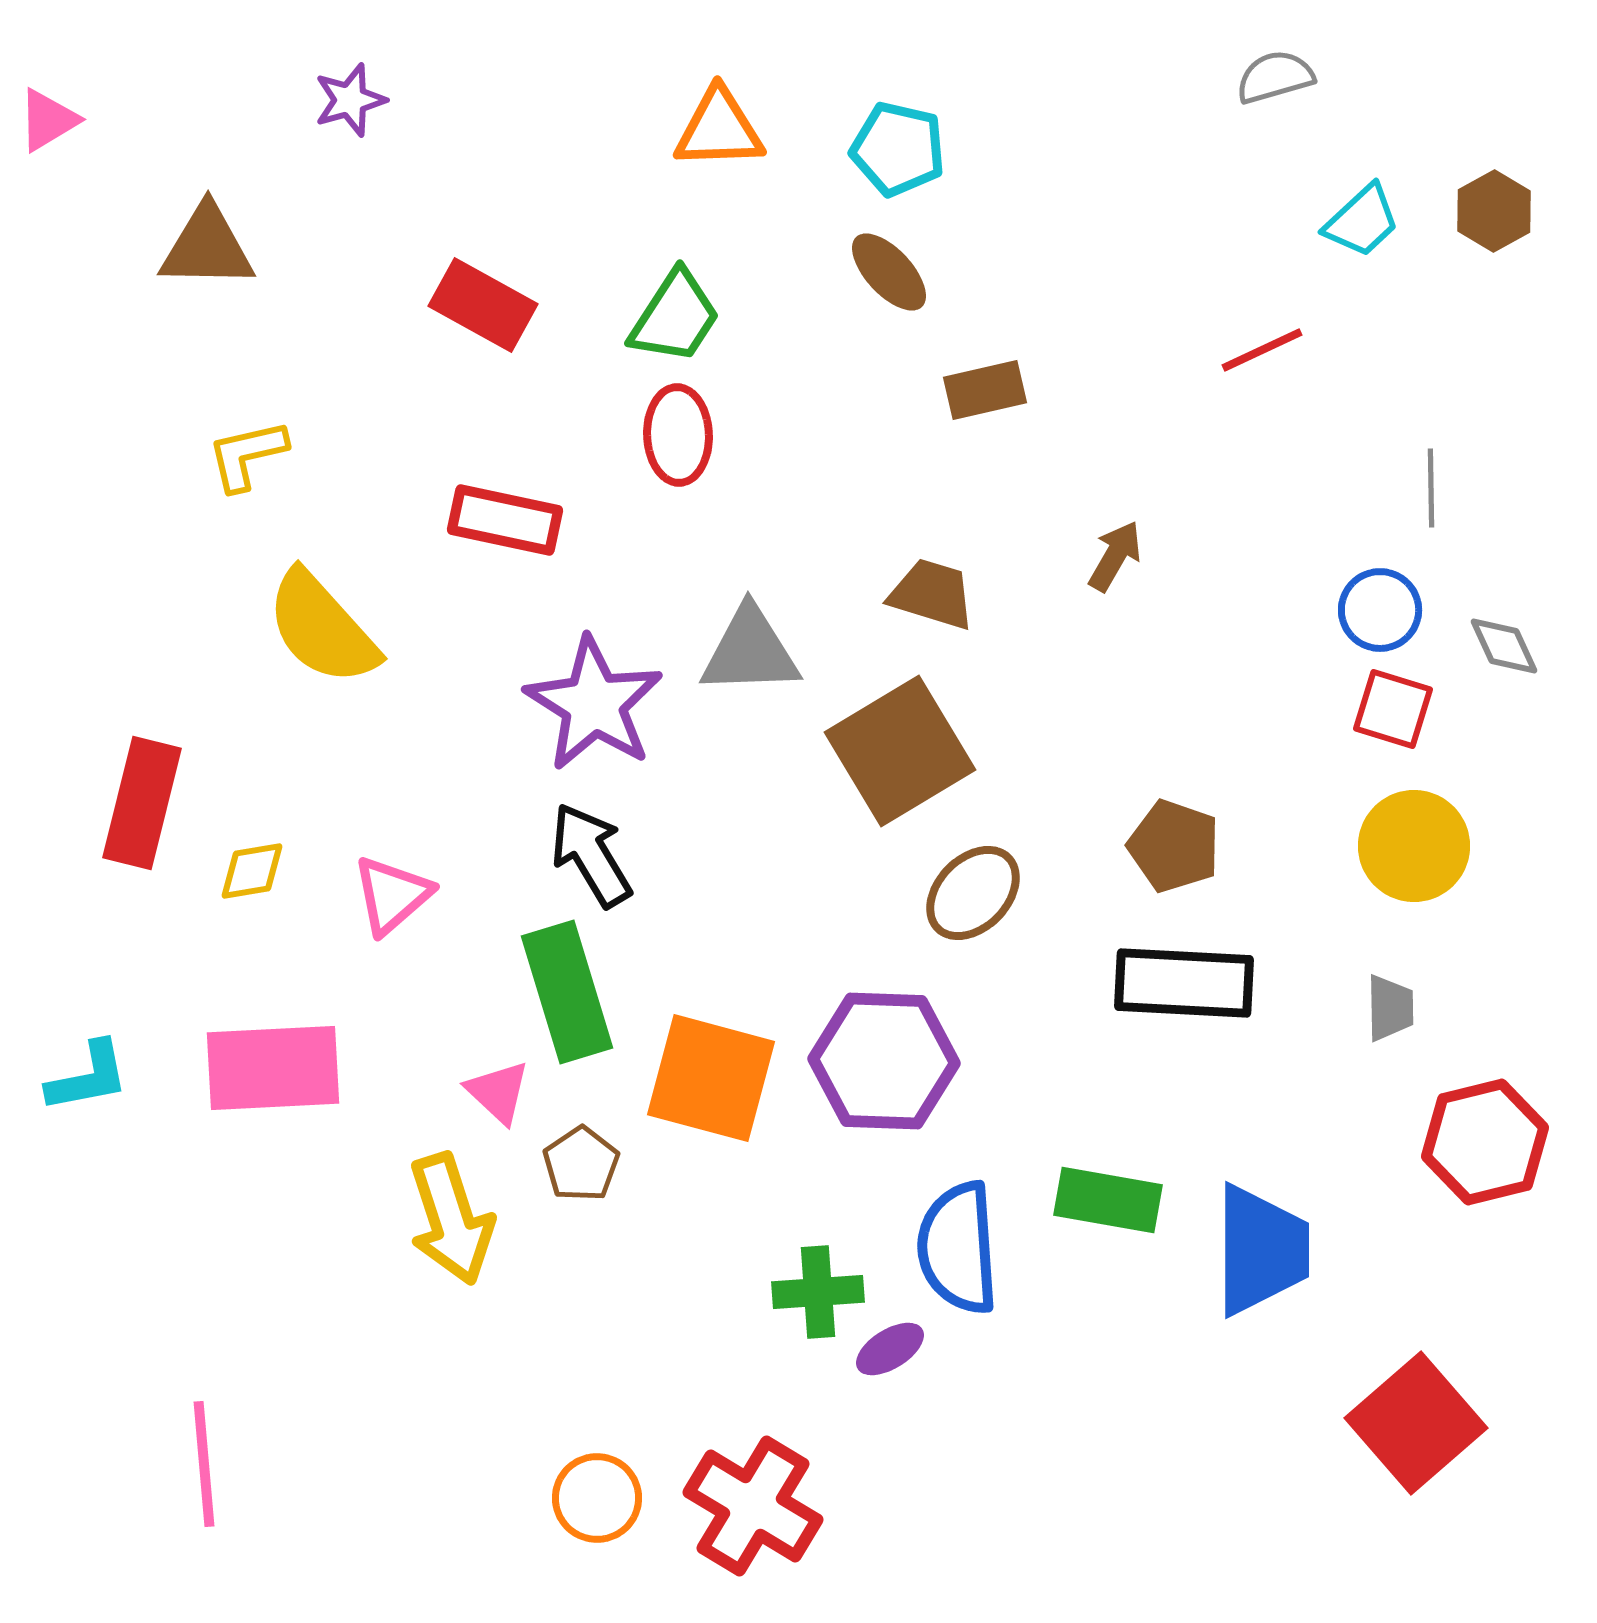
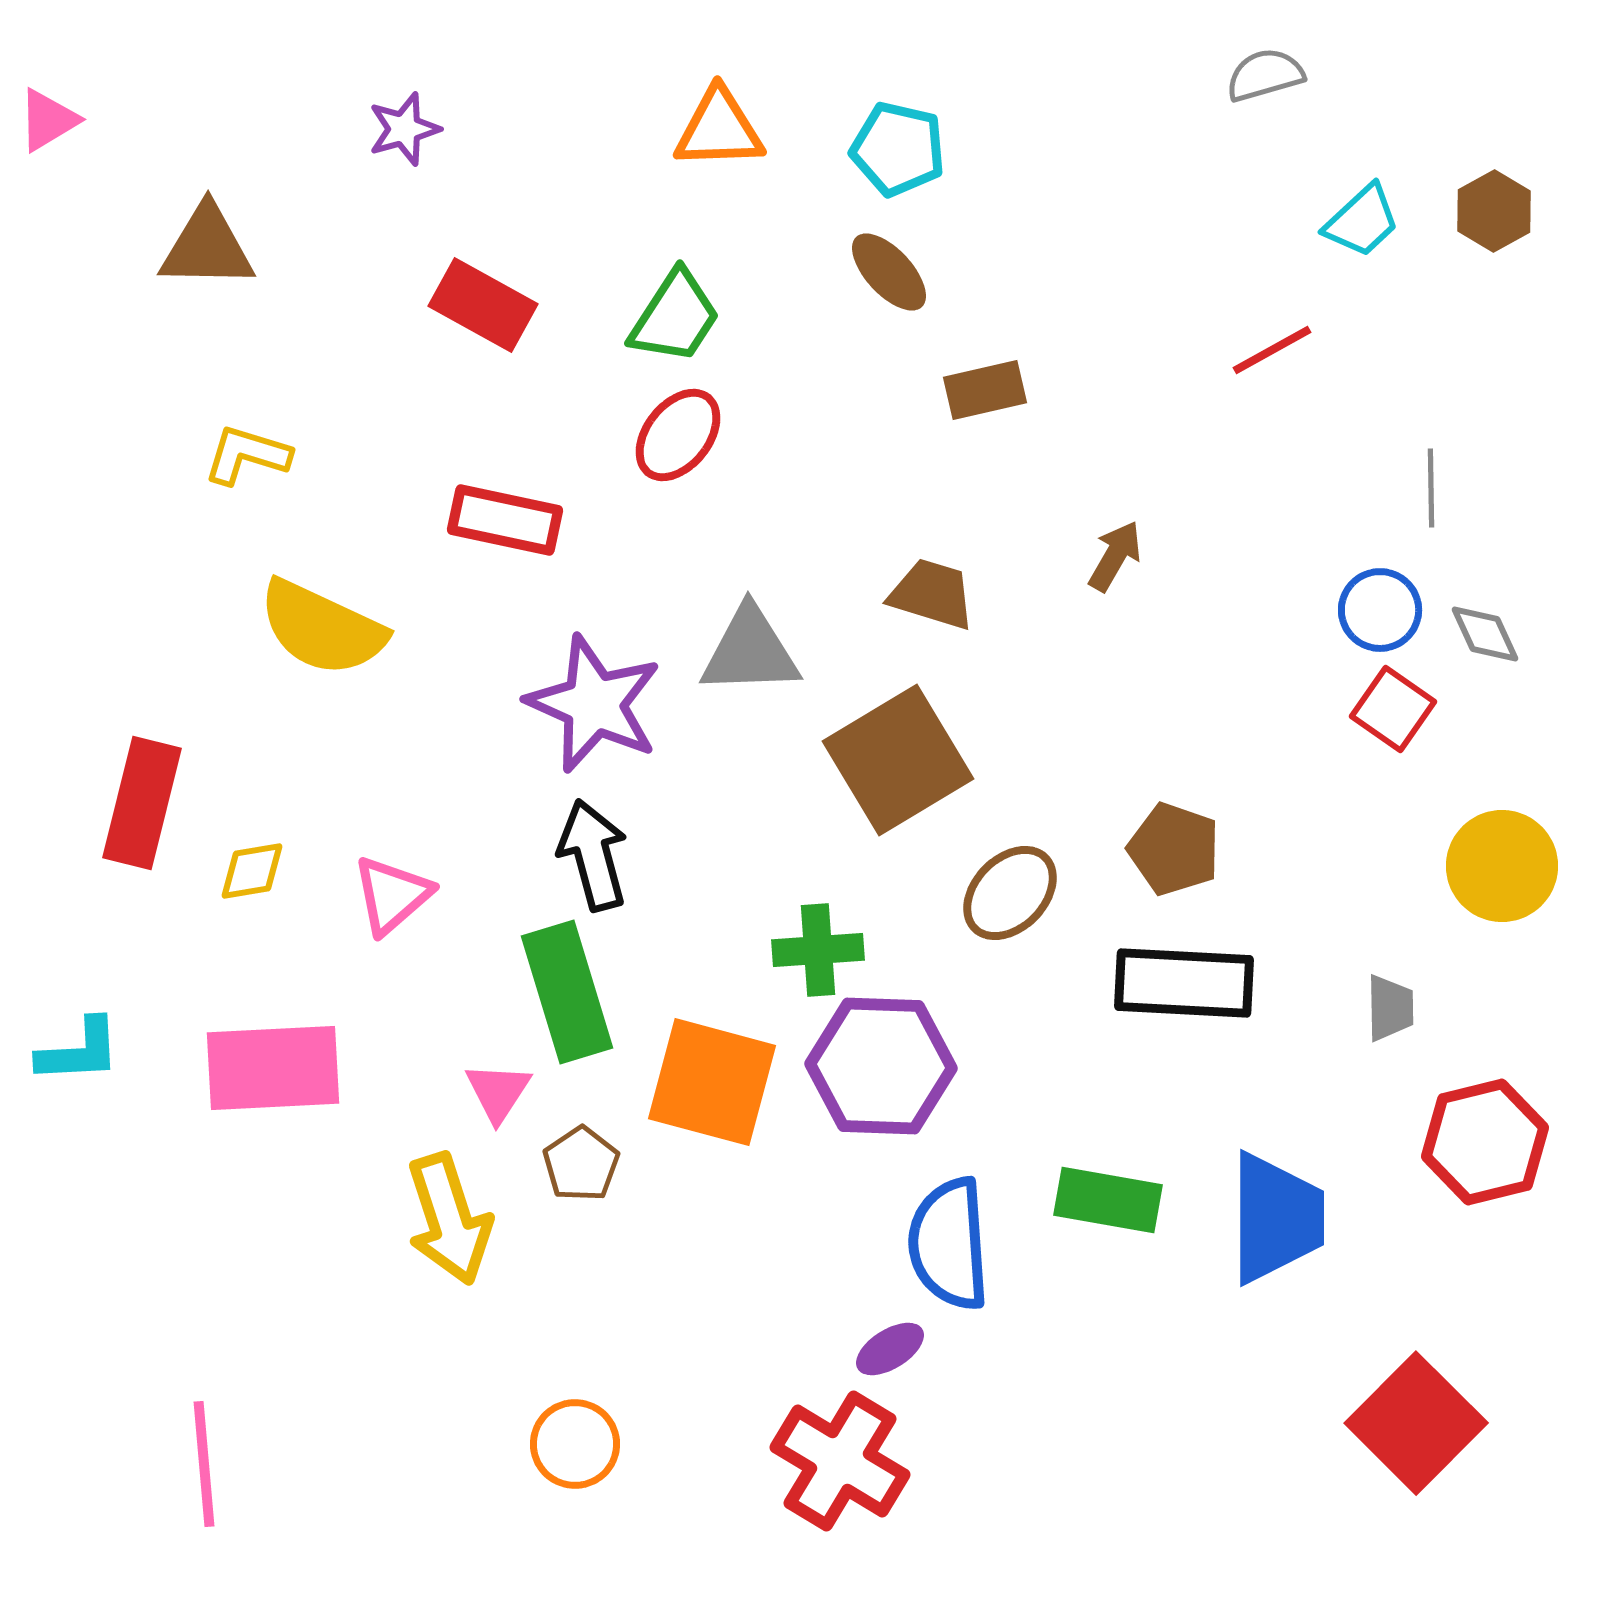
gray semicircle at (1275, 77): moved 10 px left, 2 px up
purple star at (350, 100): moved 54 px right, 29 px down
red line at (1262, 350): moved 10 px right; rotated 4 degrees counterclockwise
red ellipse at (678, 435): rotated 40 degrees clockwise
yellow L-shape at (247, 455): rotated 30 degrees clockwise
yellow semicircle at (322, 628): rotated 23 degrees counterclockwise
gray diamond at (1504, 646): moved 19 px left, 12 px up
purple star at (594, 704): rotated 8 degrees counterclockwise
red square at (1393, 709): rotated 18 degrees clockwise
brown square at (900, 751): moved 2 px left, 9 px down
brown pentagon at (1174, 846): moved 3 px down
yellow circle at (1414, 846): moved 88 px right, 20 px down
black arrow at (591, 855): moved 2 px right; rotated 16 degrees clockwise
brown ellipse at (973, 893): moved 37 px right
purple hexagon at (884, 1061): moved 3 px left, 5 px down
cyan L-shape at (88, 1077): moved 9 px left, 26 px up; rotated 8 degrees clockwise
orange square at (711, 1078): moved 1 px right, 4 px down
pink triangle at (498, 1092): rotated 20 degrees clockwise
yellow arrow at (451, 1219): moved 2 px left
blue semicircle at (958, 1248): moved 9 px left, 4 px up
blue trapezoid at (1261, 1250): moved 15 px right, 32 px up
green cross at (818, 1292): moved 342 px up
red square at (1416, 1423): rotated 4 degrees counterclockwise
orange circle at (597, 1498): moved 22 px left, 54 px up
red cross at (753, 1506): moved 87 px right, 45 px up
